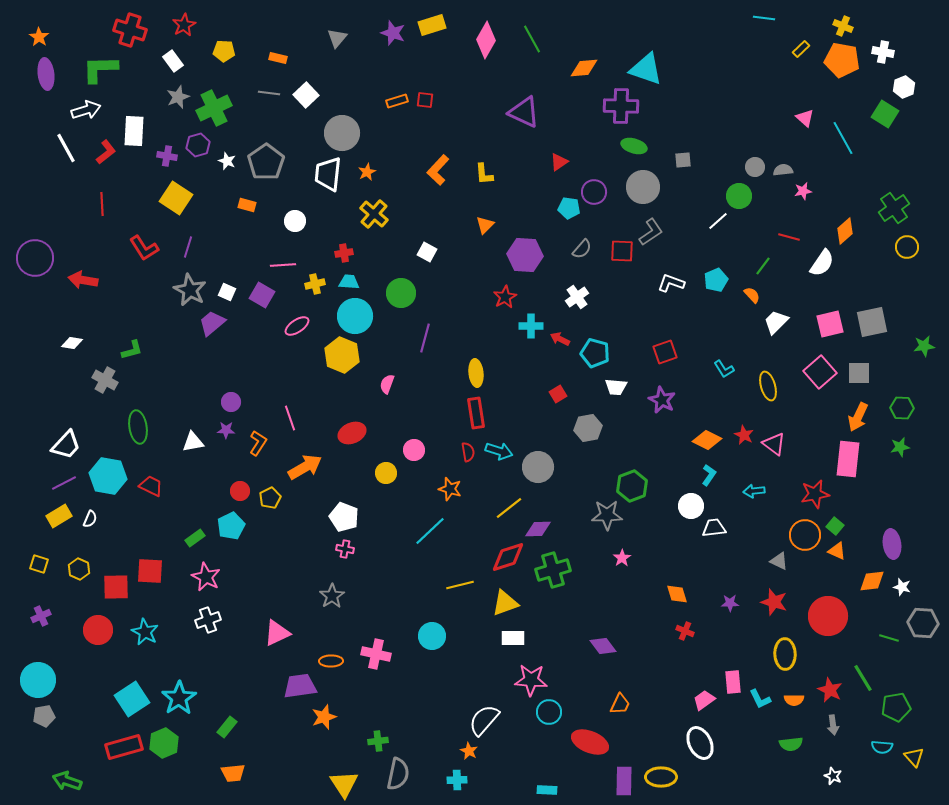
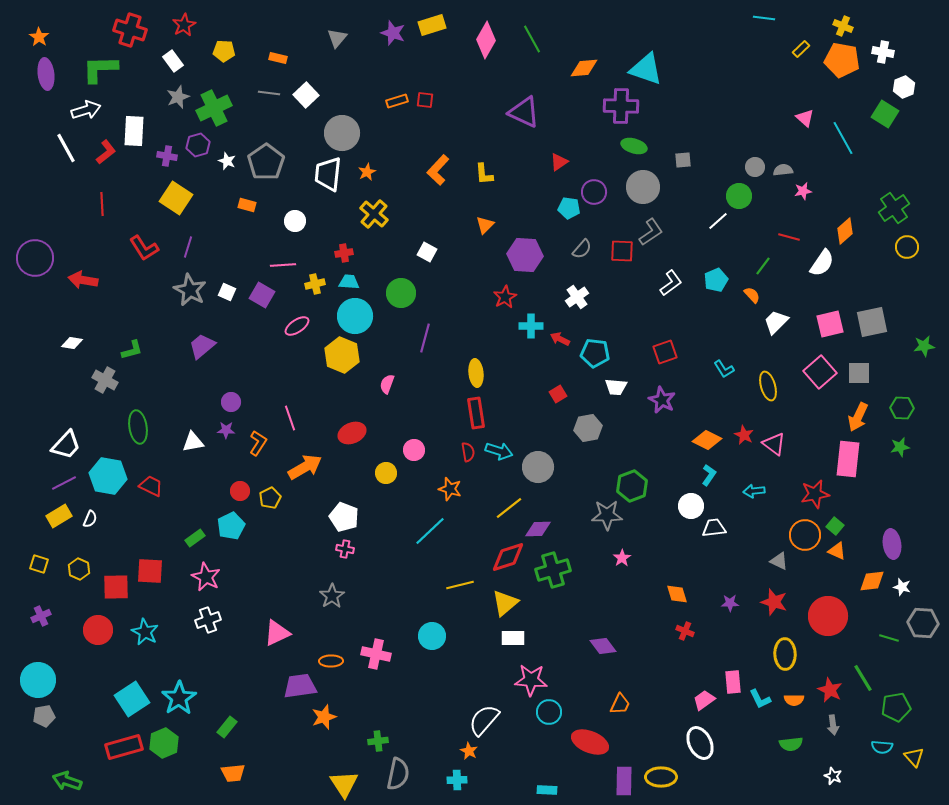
white L-shape at (671, 283): rotated 124 degrees clockwise
purple trapezoid at (212, 323): moved 10 px left, 23 px down
cyan pentagon at (595, 353): rotated 8 degrees counterclockwise
yellow triangle at (505, 603): rotated 20 degrees counterclockwise
